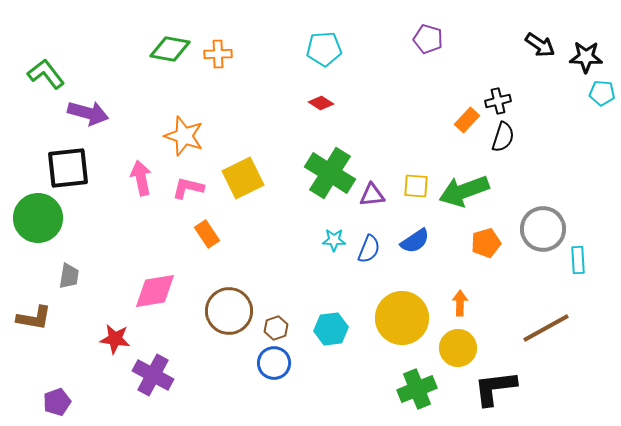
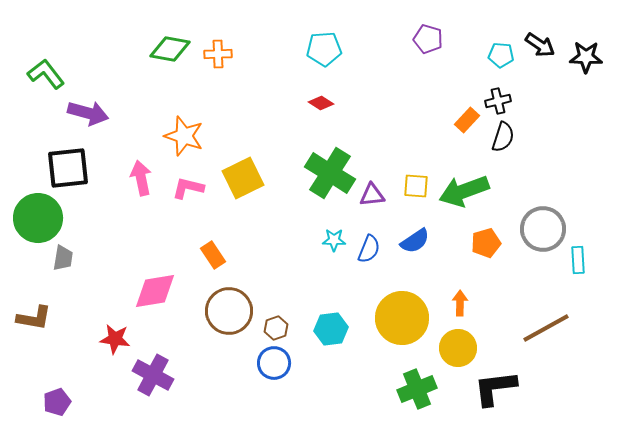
cyan pentagon at (602, 93): moved 101 px left, 38 px up
orange rectangle at (207, 234): moved 6 px right, 21 px down
gray trapezoid at (69, 276): moved 6 px left, 18 px up
